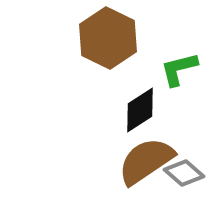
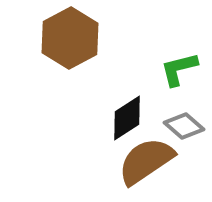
brown hexagon: moved 38 px left; rotated 6 degrees clockwise
black diamond: moved 13 px left, 8 px down
gray diamond: moved 47 px up
